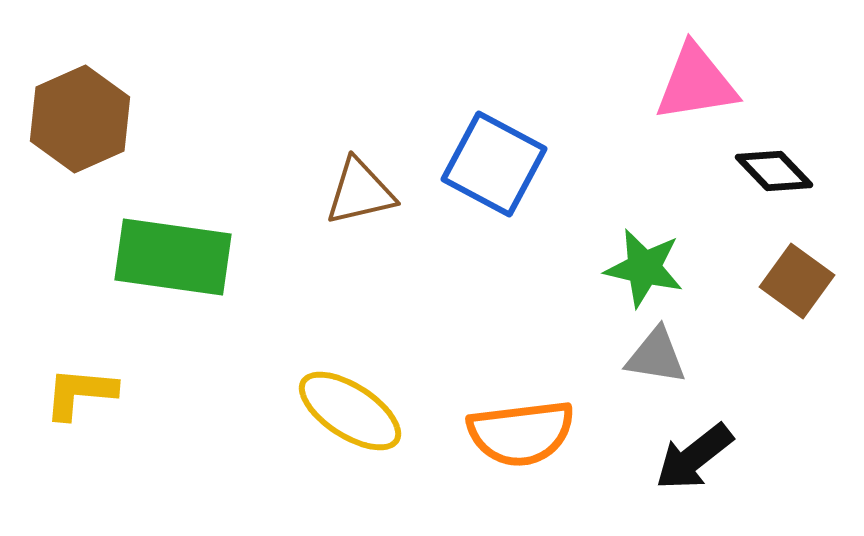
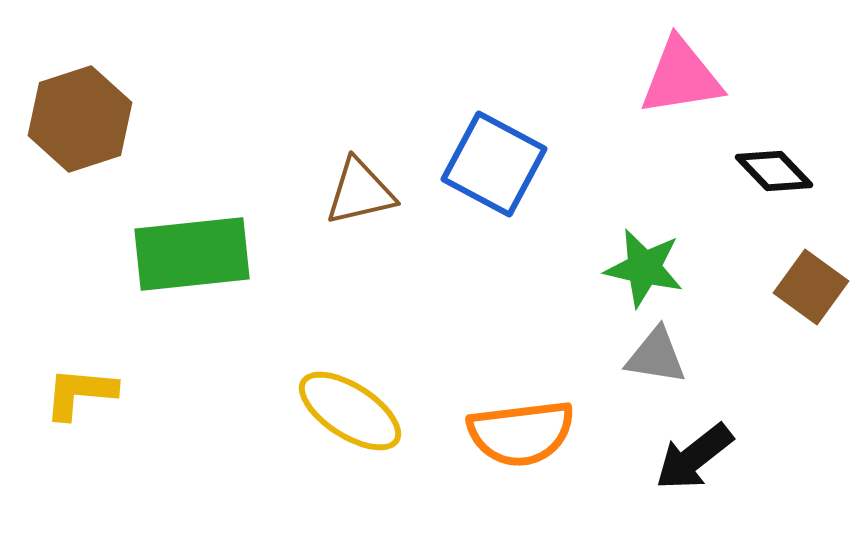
pink triangle: moved 15 px left, 6 px up
brown hexagon: rotated 6 degrees clockwise
green rectangle: moved 19 px right, 3 px up; rotated 14 degrees counterclockwise
brown square: moved 14 px right, 6 px down
